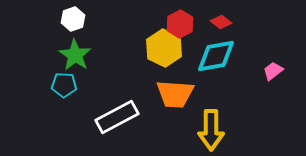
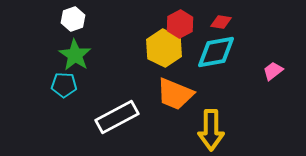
red diamond: rotated 30 degrees counterclockwise
cyan diamond: moved 4 px up
orange trapezoid: rotated 18 degrees clockwise
